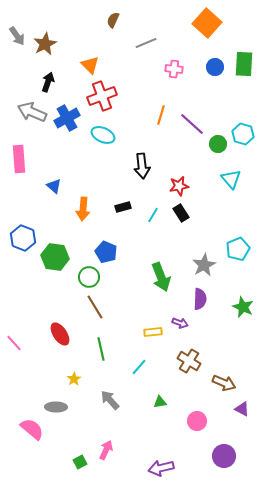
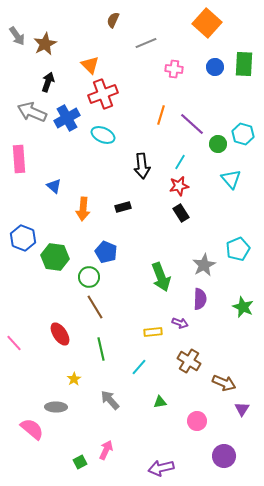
red cross at (102, 96): moved 1 px right, 2 px up
cyan line at (153, 215): moved 27 px right, 53 px up
purple triangle at (242, 409): rotated 35 degrees clockwise
